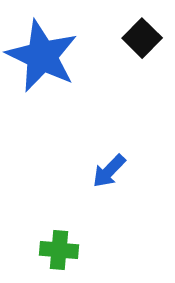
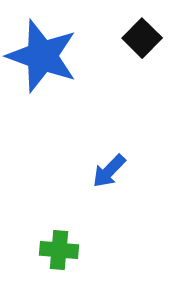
blue star: rotated 6 degrees counterclockwise
